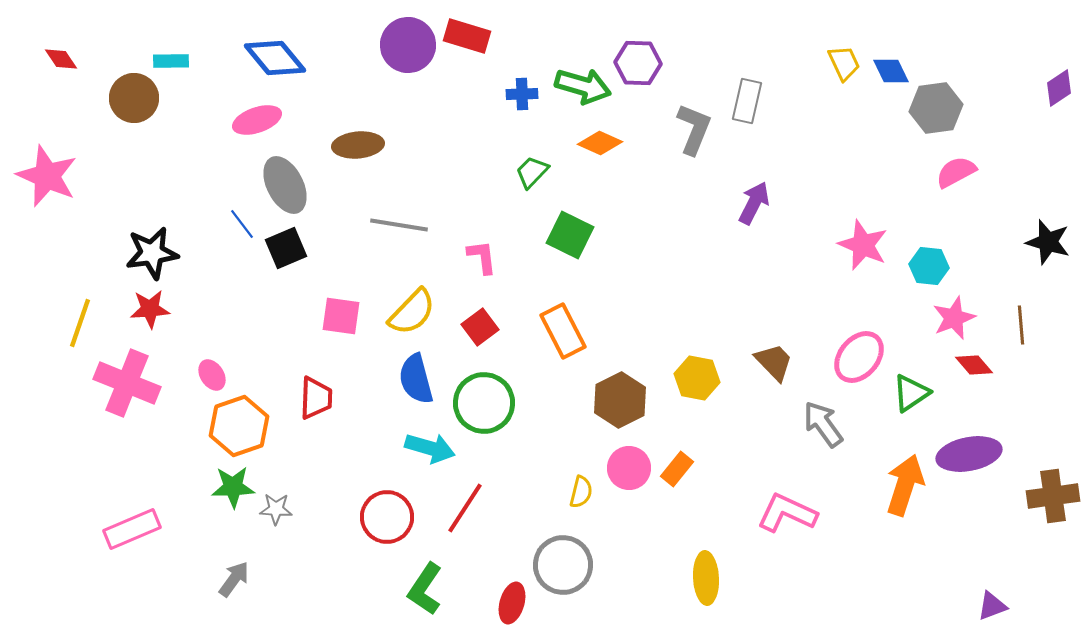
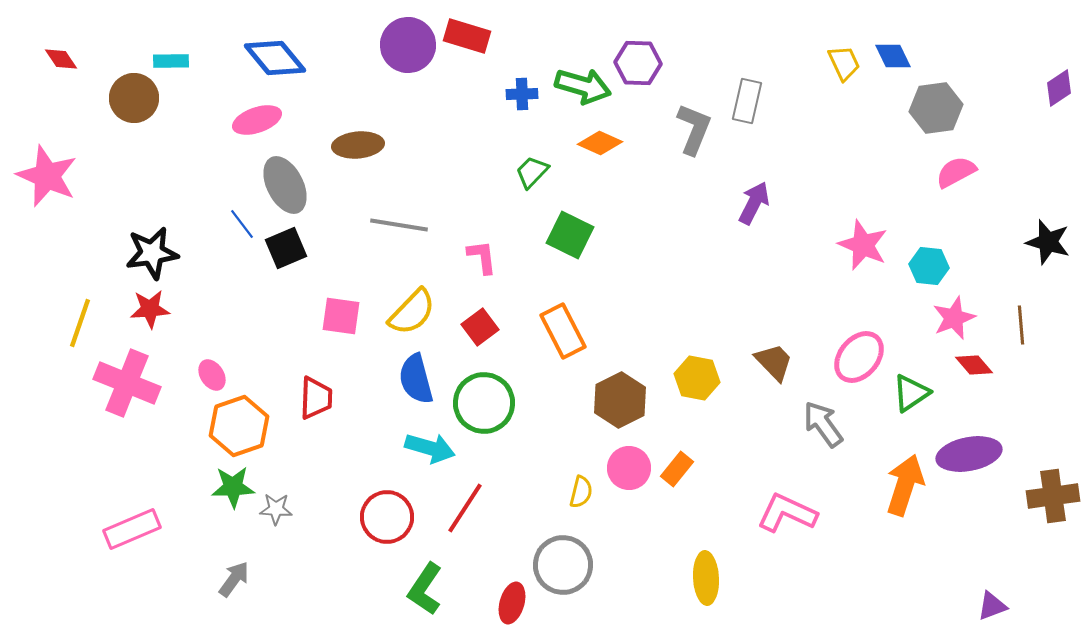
blue diamond at (891, 71): moved 2 px right, 15 px up
